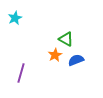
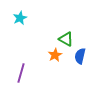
cyan star: moved 5 px right
blue semicircle: moved 4 px right, 4 px up; rotated 56 degrees counterclockwise
